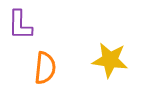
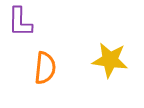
purple L-shape: moved 3 px up
